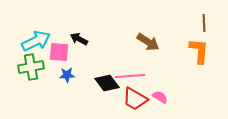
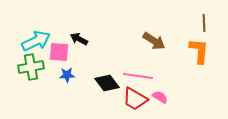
brown arrow: moved 6 px right, 1 px up
pink line: moved 8 px right; rotated 12 degrees clockwise
